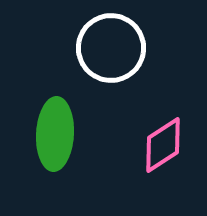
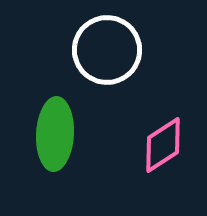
white circle: moved 4 px left, 2 px down
